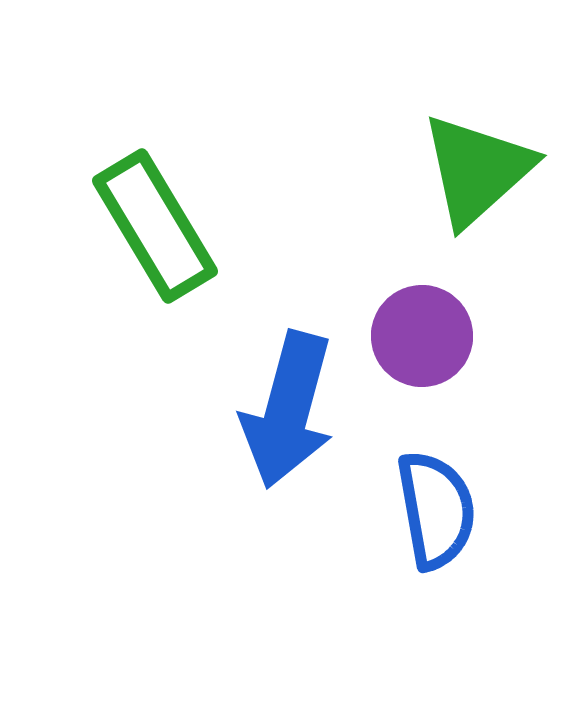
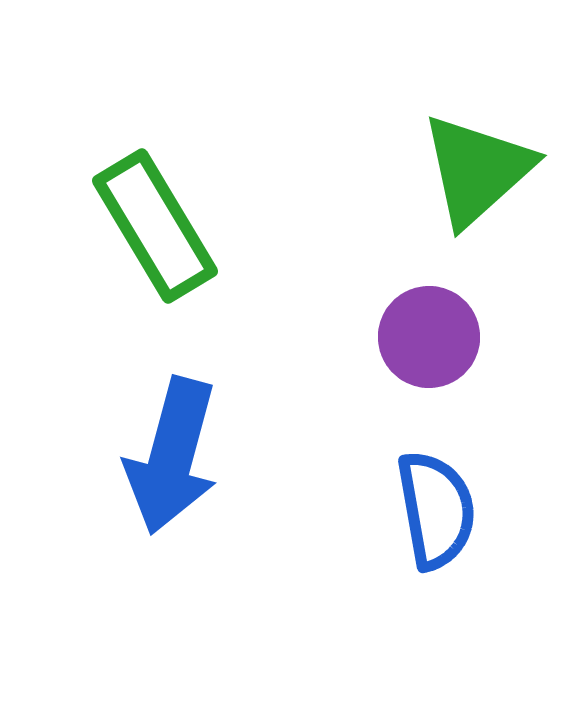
purple circle: moved 7 px right, 1 px down
blue arrow: moved 116 px left, 46 px down
